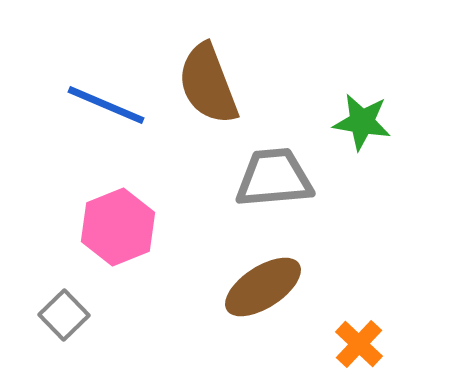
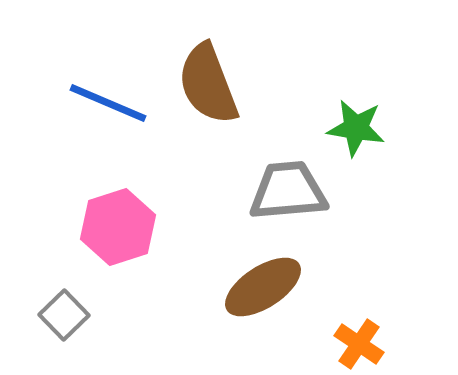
blue line: moved 2 px right, 2 px up
green star: moved 6 px left, 6 px down
gray trapezoid: moved 14 px right, 13 px down
pink hexagon: rotated 4 degrees clockwise
orange cross: rotated 9 degrees counterclockwise
